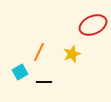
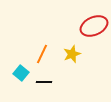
red ellipse: moved 1 px right, 1 px down
orange line: moved 3 px right, 2 px down
cyan square: moved 1 px right, 1 px down; rotated 21 degrees counterclockwise
